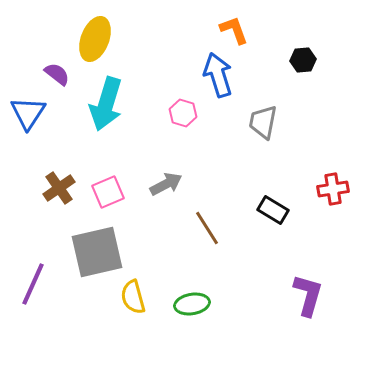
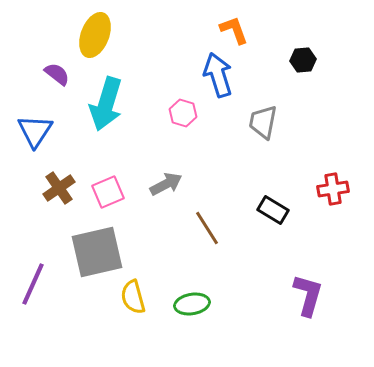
yellow ellipse: moved 4 px up
blue triangle: moved 7 px right, 18 px down
